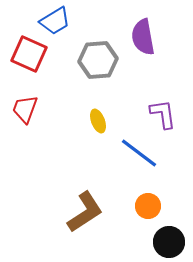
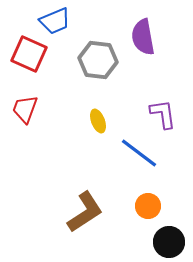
blue trapezoid: rotated 8 degrees clockwise
gray hexagon: rotated 12 degrees clockwise
